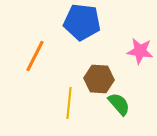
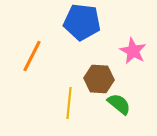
pink star: moved 7 px left; rotated 20 degrees clockwise
orange line: moved 3 px left
green semicircle: rotated 10 degrees counterclockwise
